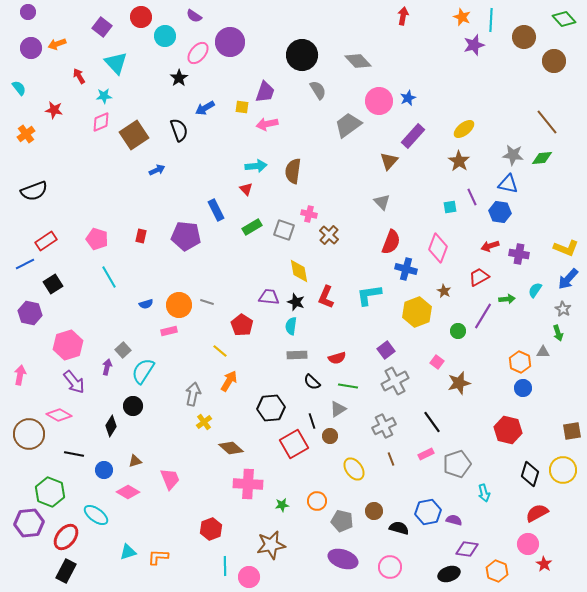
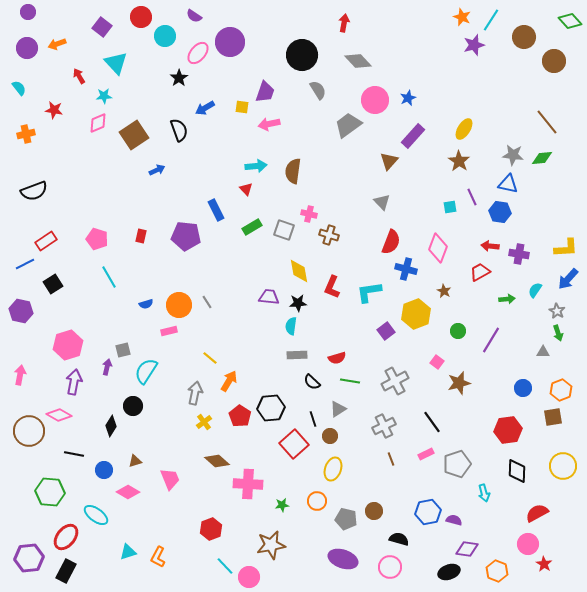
red arrow at (403, 16): moved 59 px left, 7 px down
green diamond at (564, 19): moved 6 px right, 2 px down
cyan line at (491, 20): rotated 30 degrees clockwise
purple circle at (31, 48): moved 4 px left
pink circle at (379, 101): moved 4 px left, 1 px up
pink diamond at (101, 122): moved 3 px left, 1 px down
pink arrow at (267, 124): moved 2 px right
yellow ellipse at (464, 129): rotated 20 degrees counterclockwise
orange cross at (26, 134): rotated 24 degrees clockwise
brown cross at (329, 235): rotated 24 degrees counterclockwise
red arrow at (490, 246): rotated 24 degrees clockwise
yellow L-shape at (566, 248): rotated 25 degrees counterclockwise
red trapezoid at (479, 277): moved 1 px right, 5 px up
cyan L-shape at (369, 295): moved 3 px up
red L-shape at (326, 297): moved 6 px right, 10 px up
gray line at (207, 302): rotated 40 degrees clockwise
black star at (296, 302): moved 2 px right, 1 px down; rotated 24 degrees counterclockwise
gray star at (563, 309): moved 6 px left, 2 px down
yellow hexagon at (417, 312): moved 1 px left, 2 px down
purple hexagon at (30, 313): moved 9 px left, 2 px up
purple line at (483, 316): moved 8 px right, 24 px down
red pentagon at (242, 325): moved 2 px left, 91 px down
gray square at (123, 350): rotated 28 degrees clockwise
purple square at (386, 350): moved 19 px up
yellow line at (220, 351): moved 10 px left, 7 px down
orange hexagon at (520, 362): moved 41 px right, 28 px down; rotated 15 degrees clockwise
cyan semicircle at (143, 371): moved 3 px right
purple arrow at (74, 382): rotated 130 degrees counterclockwise
green line at (348, 386): moved 2 px right, 5 px up
gray arrow at (193, 394): moved 2 px right, 1 px up
black line at (312, 421): moved 1 px right, 2 px up
red hexagon at (508, 430): rotated 20 degrees counterclockwise
brown square at (572, 431): moved 19 px left, 14 px up
brown circle at (29, 434): moved 3 px up
red square at (294, 444): rotated 12 degrees counterclockwise
brown diamond at (231, 448): moved 14 px left, 13 px down
yellow ellipse at (354, 469): moved 21 px left; rotated 55 degrees clockwise
yellow circle at (563, 470): moved 4 px up
black diamond at (530, 474): moved 13 px left, 3 px up; rotated 15 degrees counterclockwise
green hexagon at (50, 492): rotated 16 degrees counterclockwise
gray pentagon at (342, 521): moved 4 px right, 2 px up
purple hexagon at (29, 523): moved 35 px down
black semicircle at (399, 528): moved 11 px down
orange L-shape at (158, 557): rotated 65 degrees counterclockwise
cyan line at (225, 566): rotated 42 degrees counterclockwise
black ellipse at (449, 574): moved 2 px up
